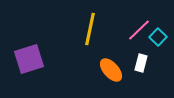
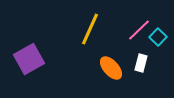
yellow line: rotated 12 degrees clockwise
purple square: rotated 12 degrees counterclockwise
orange ellipse: moved 2 px up
